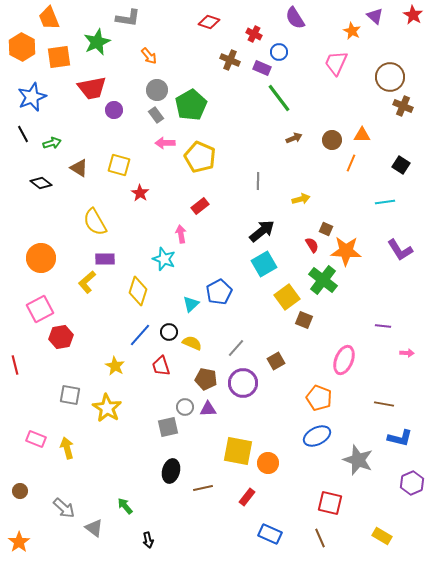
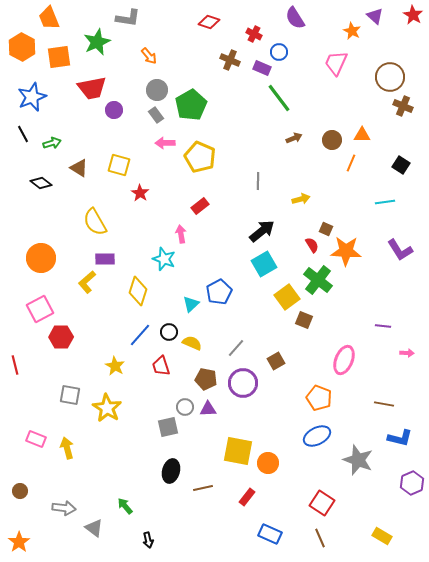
green cross at (323, 280): moved 5 px left
red hexagon at (61, 337): rotated 10 degrees clockwise
red square at (330, 503): moved 8 px left; rotated 20 degrees clockwise
gray arrow at (64, 508): rotated 35 degrees counterclockwise
